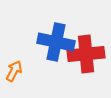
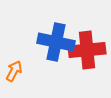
red cross: moved 1 px right, 4 px up
